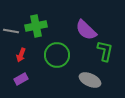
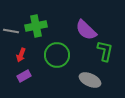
purple rectangle: moved 3 px right, 3 px up
